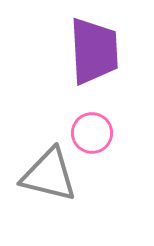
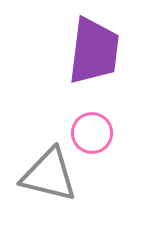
purple trapezoid: rotated 10 degrees clockwise
